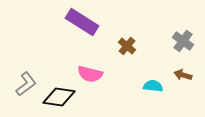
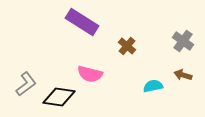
cyan semicircle: rotated 18 degrees counterclockwise
